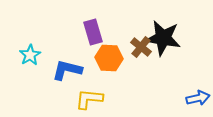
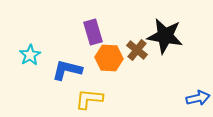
black star: moved 2 px right, 2 px up
brown cross: moved 4 px left, 3 px down
